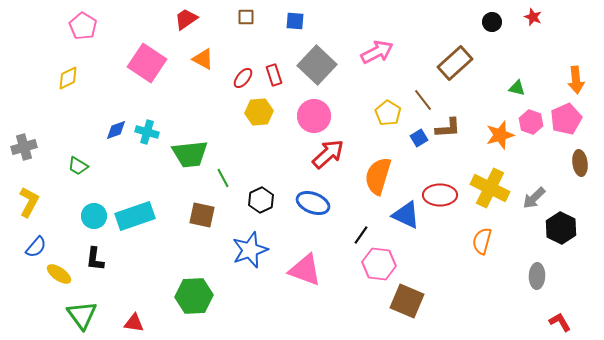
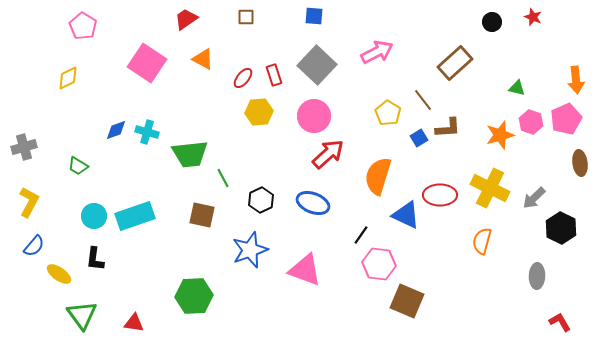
blue square at (295, 21): moved 19 px right, 5 px up
blue semicircle at (36, 247): moved 2 px left, 1 px up
